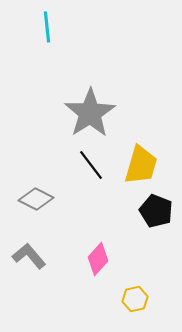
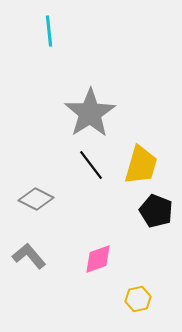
cyan line: moved 2 px right, 4 px down
pink diamond: rotated 28 degrees clockwise
yellow hexagon: moved 3 px right
